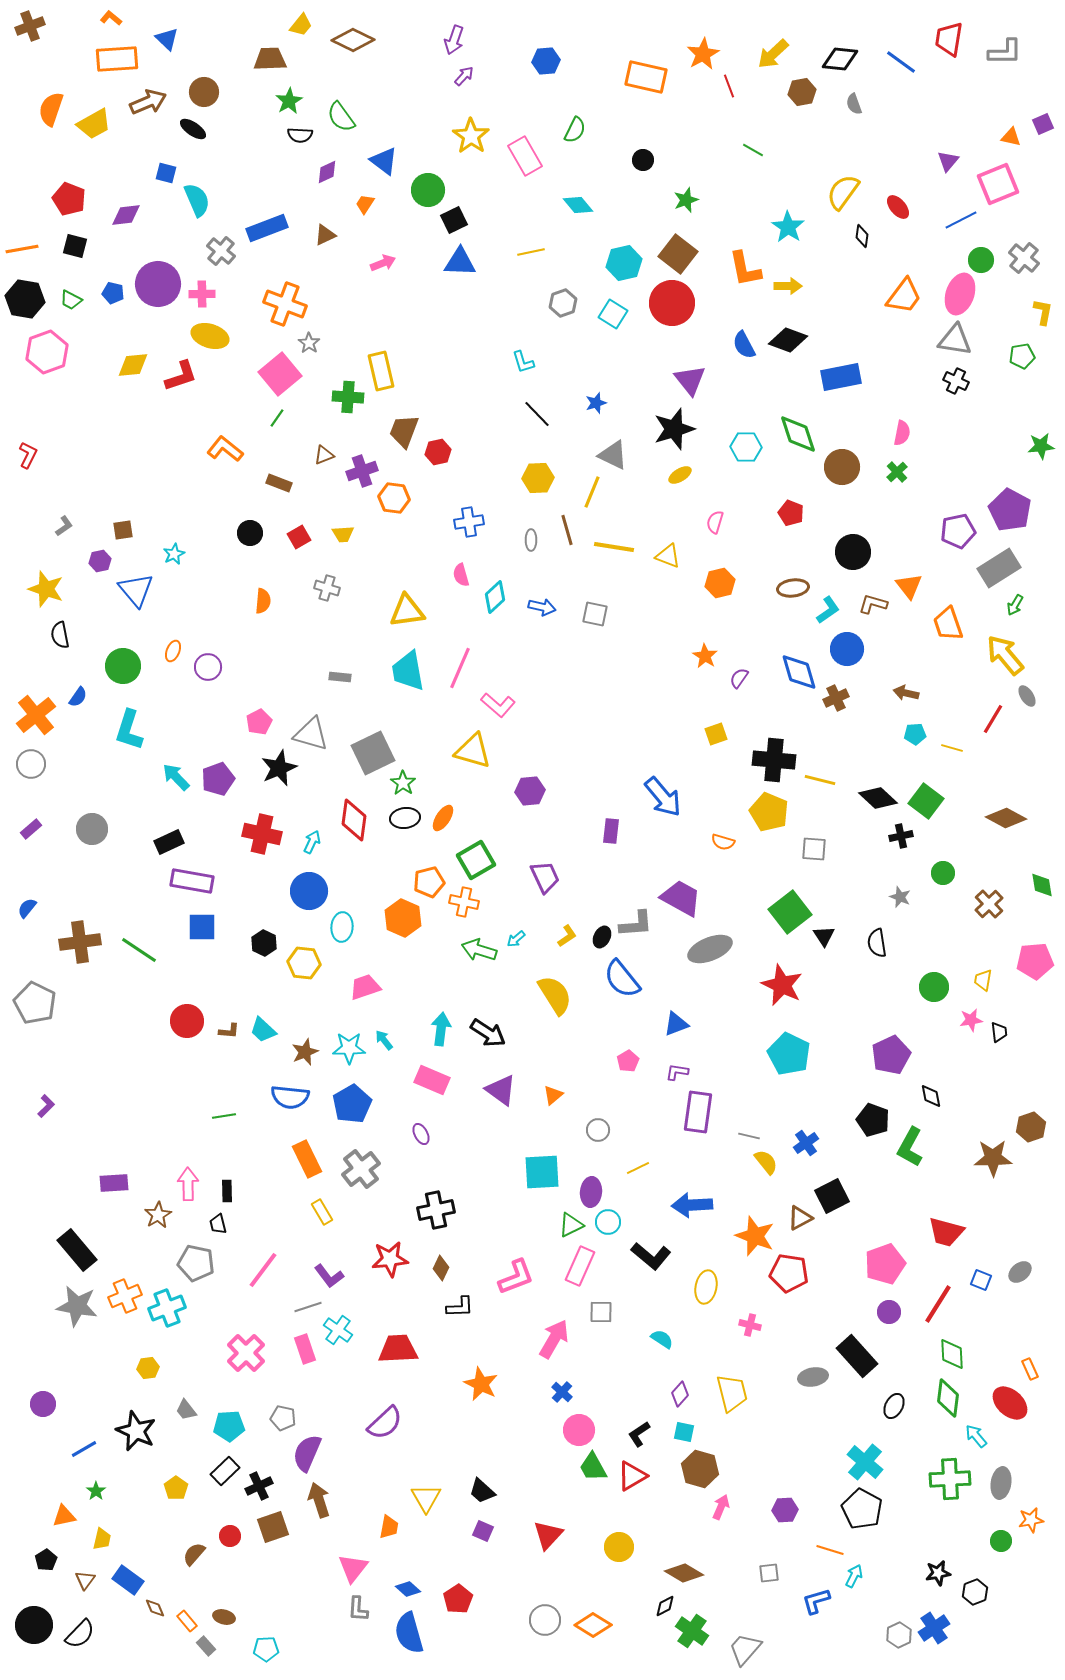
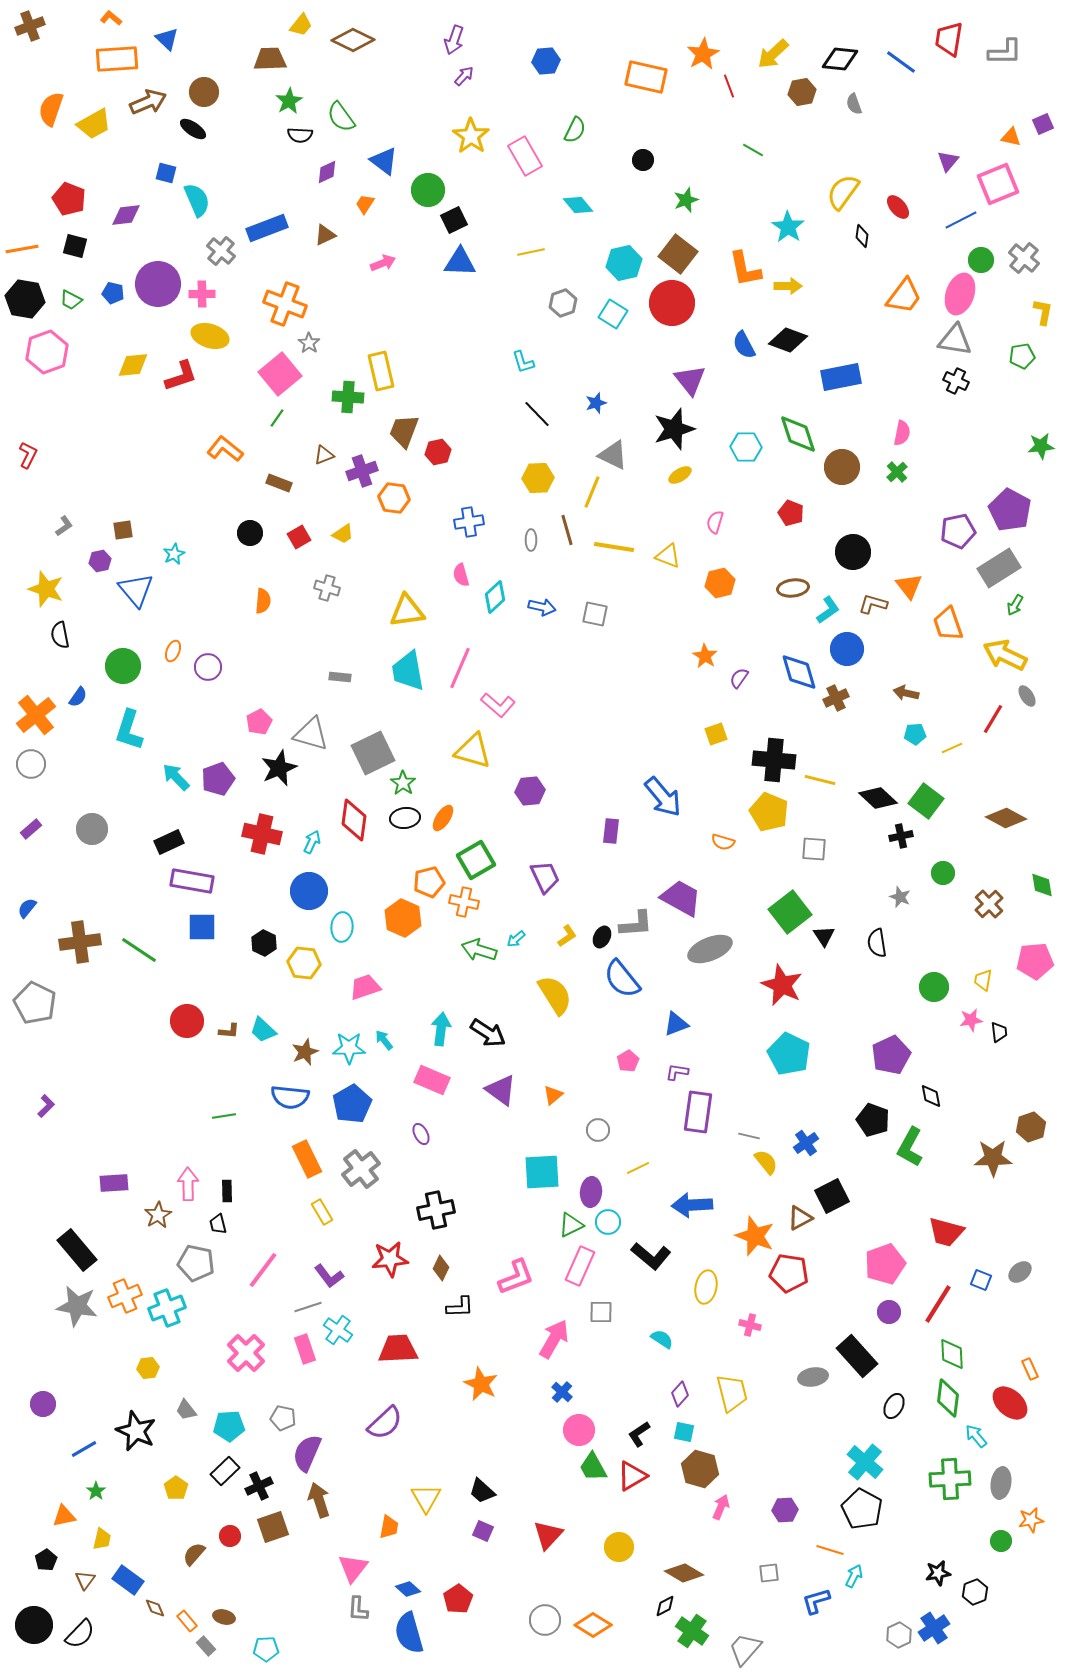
yellow trapezoid at (343, 534): rotated 30 degrees counterclockwise
yellow arrow at (1005, 655): rotated 24 degrees counterclockwise
yellow line at (952, 748): rotated 40 degrees counterclockwise
